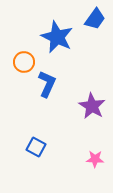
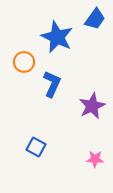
blue L-shape: moved 5 px right
purple star: rotated 16 degrees clockwise
